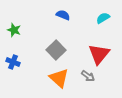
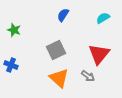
blue semicircle: rotated 80 degrees counterclockwise
gray square: rotated 18 degrees clockwise
blue cross: moved 2 px left, 3 px down
